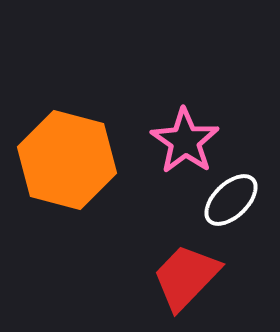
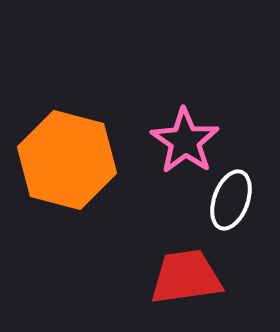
white ellipse: rotated 26 degrees counterclockwise
red trapezoid: rotated 38 degrees clockwise
